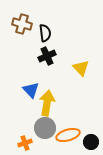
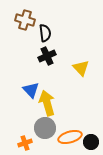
brown cross: moved 3 px right, 4 px up
yellow arrow: rotated 25 degrees counterclockwise
orange ellipse: moved 2 px right, 2 px down
